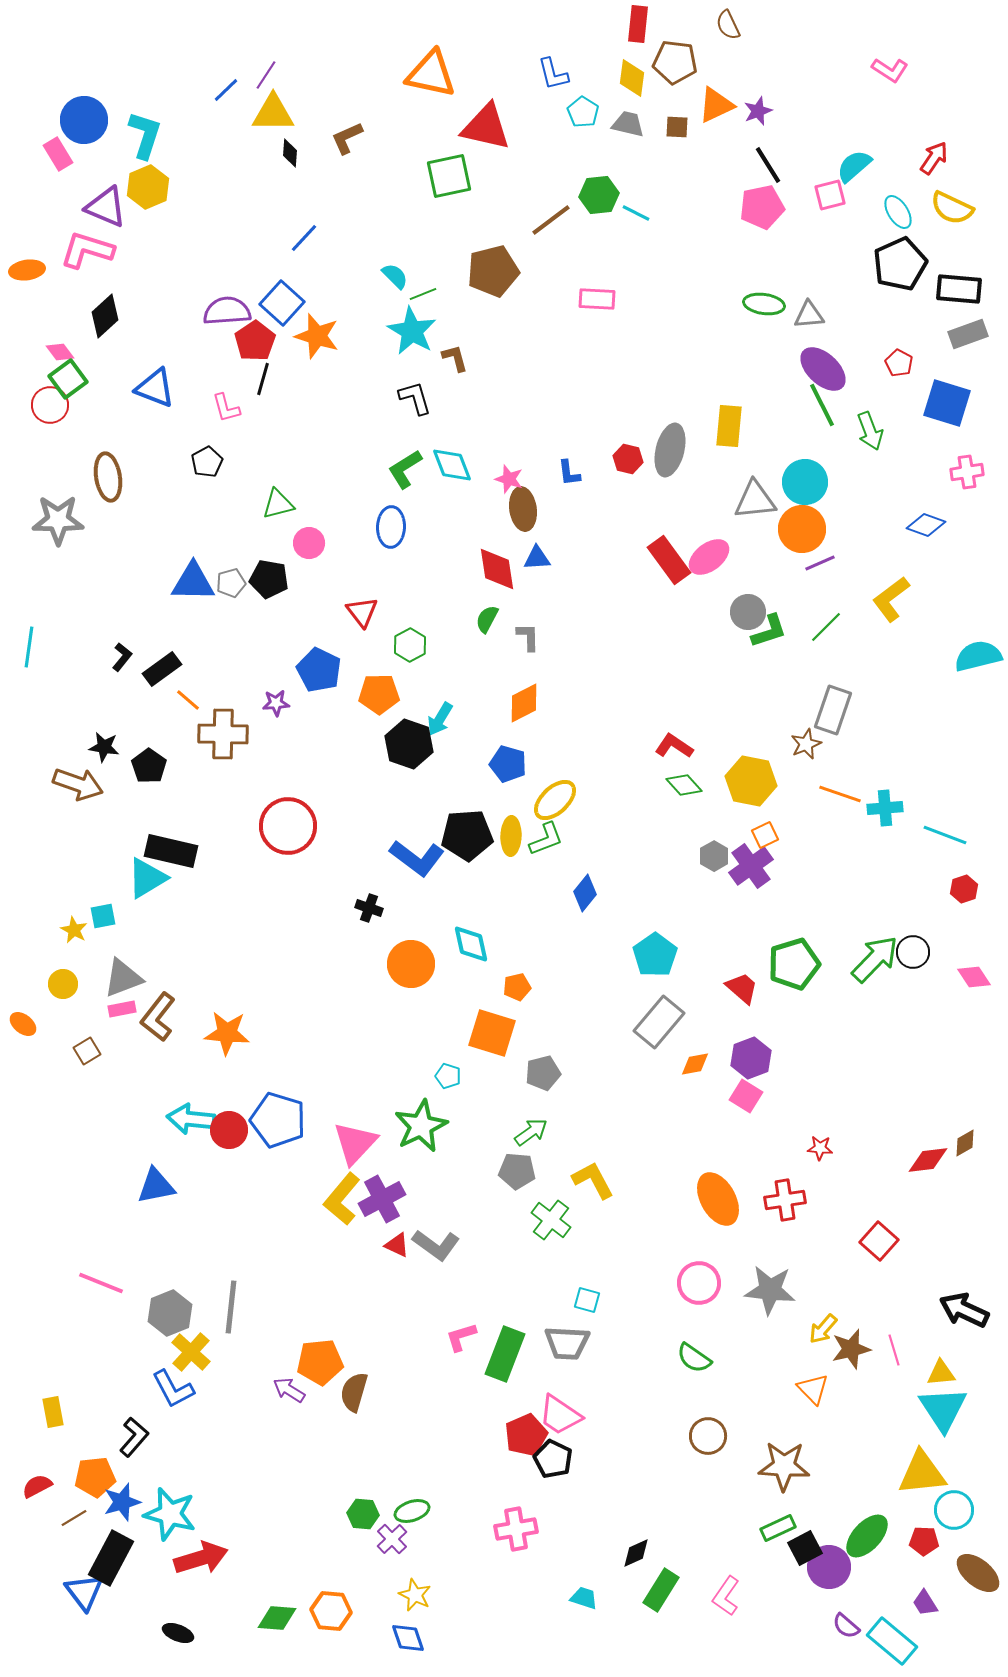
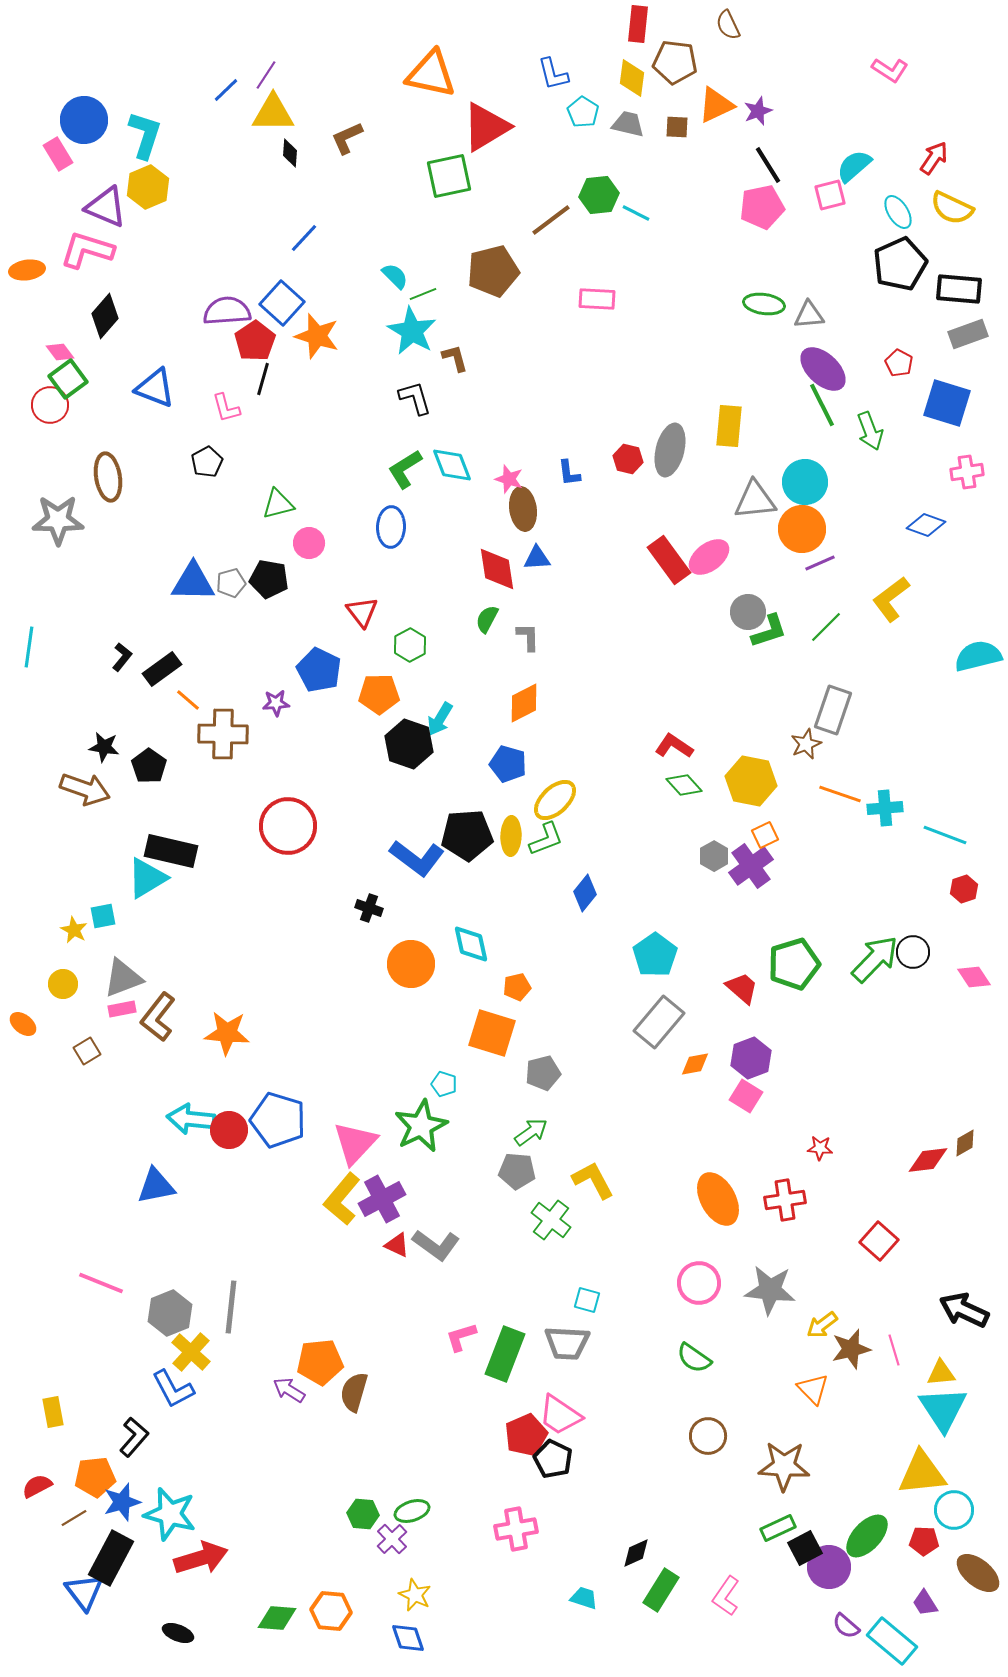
red triangle at (486, 127): rotated 44 degrees counterclockwise
black diamond at (105, 316): rotated 6 degrees counterclockwise
brown arrow at (78, 784): moved 7 px right, 5 px down
cyan pentagon at (448, 1076): moved 4 px left, 8 px down
yellow arrow at (823, 1329): moved 1 px left, 4 px up; rotated 12 degrees clockwise
